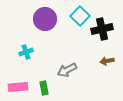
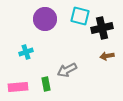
cyan square: rotated 30 degrees counterclockwise
black cross: moved 1 px up
brown arrow: moved 5 px up
green rectangle: moved 2 px right, 4 px up
